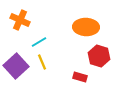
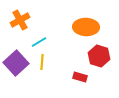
orange cross: rotated 36 degrees clockwise
yellow line: rotated 28 degrees clockwise
purple square: moved 3 px up
